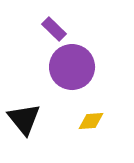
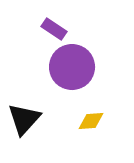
purple rectangle: rotated 10 degrees counterclockwise
black triangle: rotated 21 degrees clockwise
